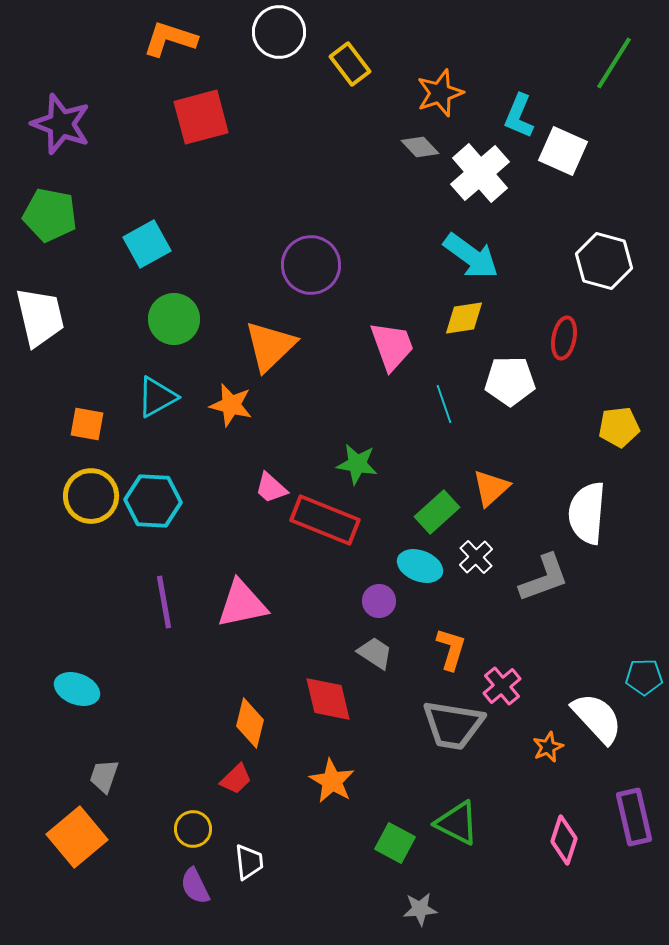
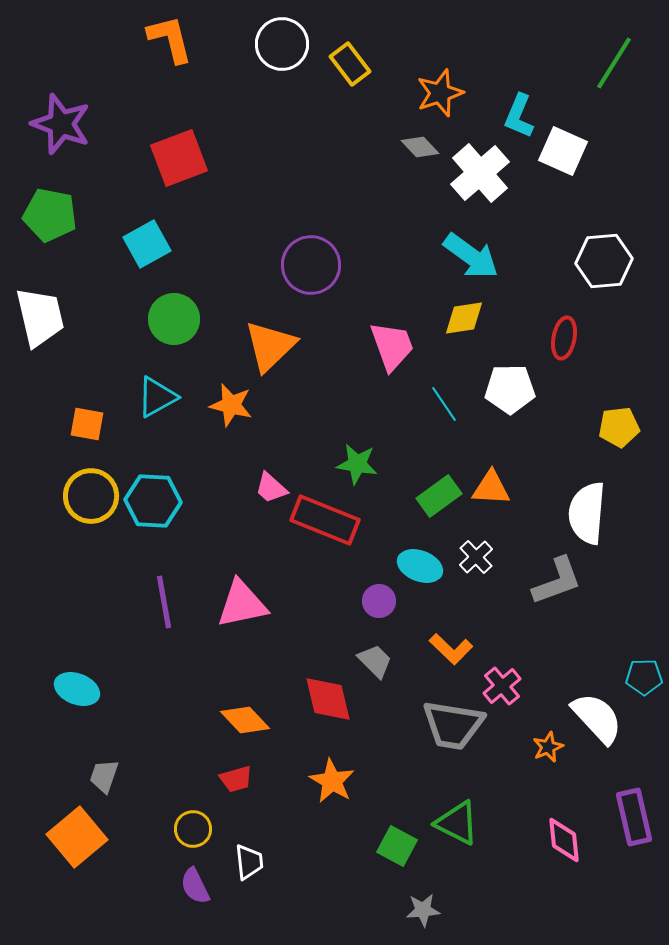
white circle at (279, 32): moved 3 px right, 12 px down
orange L-shape at (170, 39): rotated 58 degrees clockwise
red square at (201, 117): moved 22 px left, 41 px down; rotated 6 degrees counterclockwise
white hexagon at (604, 261): rotated 20 degrees counterclockwise
white pentagon at (510, 381): moved 8 px down
cyan line at (444, 404): rotated 15 degrees counterclockwise
orange triangle at (491, 488): rotated 45 degrees clockwise
green rectangle at (437, 512): moved 2 px right, 16 px up; rotated 6 degrees clockwise
gray L-shape at (544, 578): moved 13 px right, 3 px down
orange L-shape at (451, 649): rotated 117 degrees clockwise
gray trapezoid at (375, 653): moved 8 px down; rotated 12 degrees clockwise
orange diamond at (250, 723): moved 5 px left, 3 px up; rotated 57 degrees counterclockwise
red trapezoid at (236, 779): rotated 28 degrees clockwise
pink diamond at (564, 840): rotated 24 degrees counterclockwise
green square at (395, 843): moved 2 px right, 3 px down
gray star at (420, 909): moved 3 px right, 1 px down
